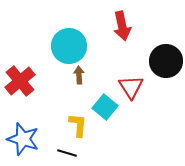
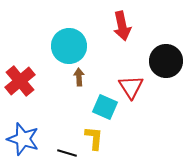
brown arrow: moved 2 px down
cyan square: rotated 15 degrees counterclockwise
yellow L-shape: moved 16 px right, 13 px down
